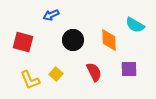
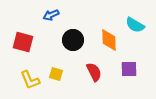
yellow square: rotated 24 degrees counterclockwise
